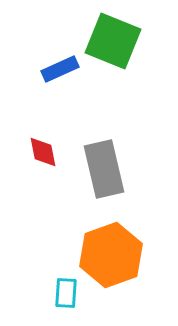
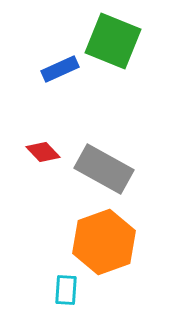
red diamond: rotated 32 degrees counterclockwise
gray rectangle: rotated 48 degrees counterclockwise
orange hexagon: moved 7 px left, 13 px up
cyan rectangle: moved 3 px up
